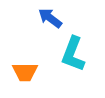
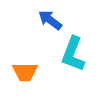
blue arrow: moved 2 px down
